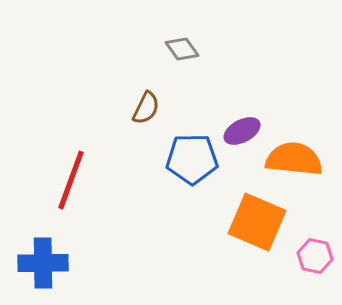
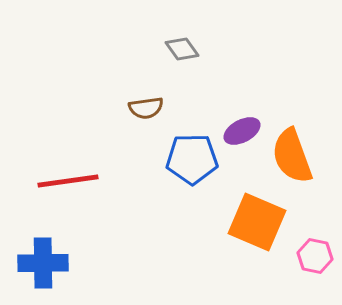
brown semicircle: rotated 56 degrees clockwise
orange semicircle: moved 2 px left, 3 px up; rotated 116 degrees counterclockwise
red line: moved 3 px left, 1 px down; rotated 62 degrees clockwise
